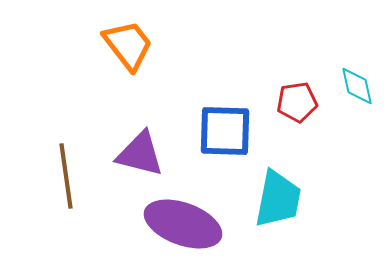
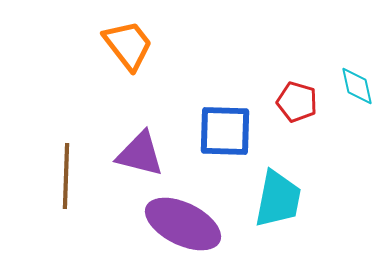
red pentagon: rotated 24 degrees clockwise
brown line: rotated 10 degrees clockwise
purple ellipse: rotated 6 degrees clockwise
